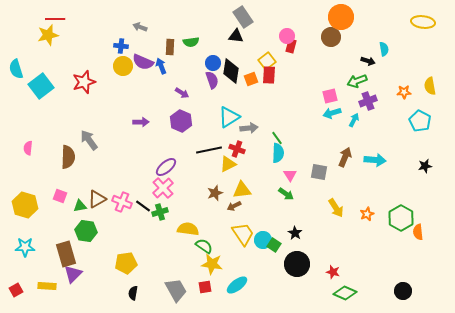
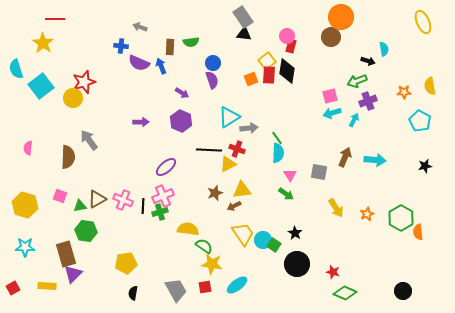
yellow ellipse at (423, 22): rotated 60 degrees clockwise
yellow star at (48, 35): moved 5 px left, 8 px down; rotated 25 degrees counterclockwise
black triangle at (236, 36): moved 8 px right, 2 px up
purple semicircle at (143, 62): moved 4 px left, 1 px down
yellow circle at (123, 66): moved 50 px left, 32 px down
black diamond at (231, 71): moved 56 px right
black line at (209, 150): rotated 15 degrees clockwise
pink cross at (163, 188): moved 8 px down; rotated 20 degrees clockwise
pink cross at (122, 202): moved 1 px right, 2 px up
black line at (143, 206): rotated 56 degrees clockwise
red square at (16, 290): moved 3 px left, 2 px up
